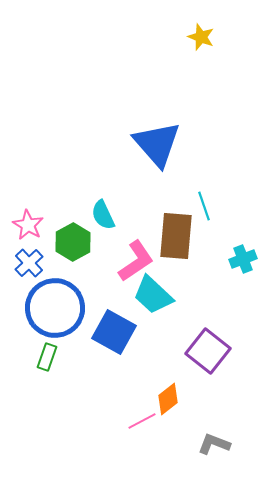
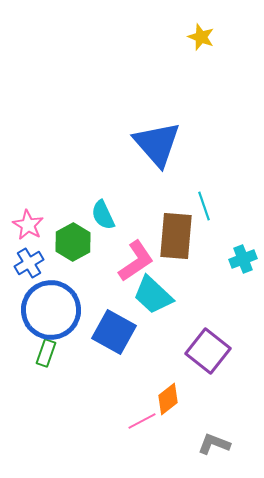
blue cross: rotated 12 degrees clockwise
blue circle: moved 4 px left, 2 px down
green rectangle: moved 1 px left, 4 px up
